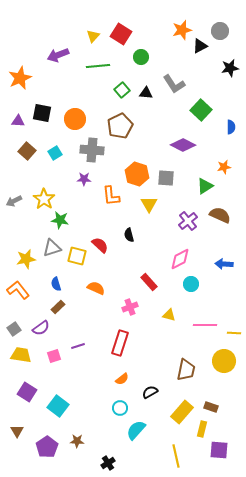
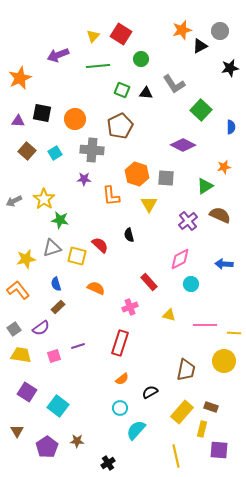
green circle at (141, 57): moved 2 px down
green square at (122, 90): rotated 28 degrees counterclockwise
